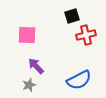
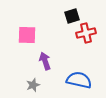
red cross: moved 2 px up
purple arrow: moved 9 px right, 5 px up; rotated 24 degrees clockwise
blue semicircle: rotated 140 degrees counterclockwise
gray star: moved 4 px right
